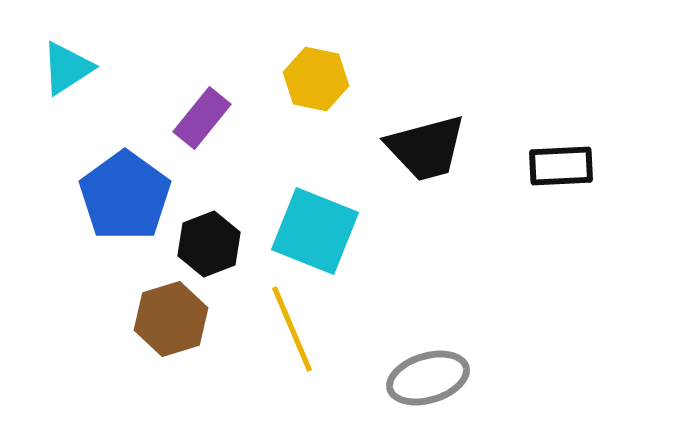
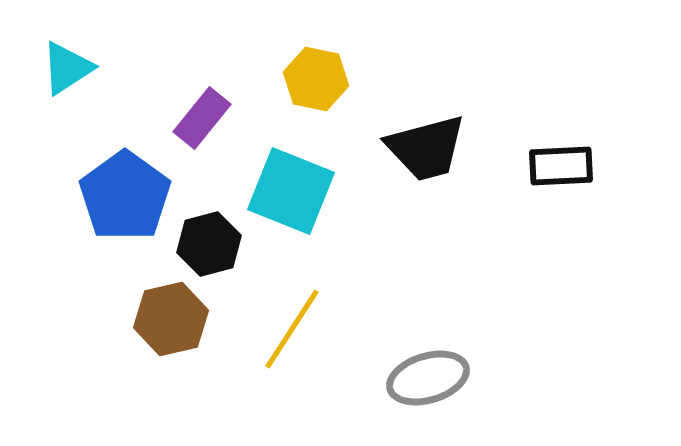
cyan square: moved 24 px left, 40 px up
black hexagon: rotated 6 degrees clockwise
brown hexagon: rotated 4 degrees clockwise
yellow line: rotated 56 degrees clockwise
